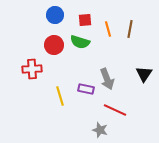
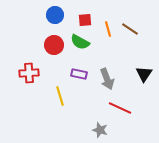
brown line: rotated 66 degrees counterclockwise
green semicircle: rotated 12 degrees clockwise
red cross: moved 3 px left, 4 px down
purple rectangle: moved 7 px left, 15 px up
red line: moved 5 px right, 2 px up
